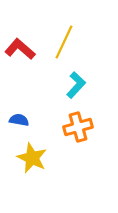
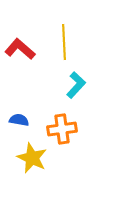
yellow line: rotated 28 degrees counterclockwise
orange cross: moved 16 px left, 2 px down; rotated 8 degrees clockwise
